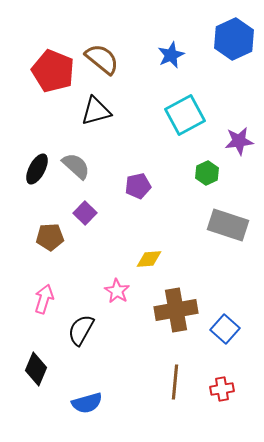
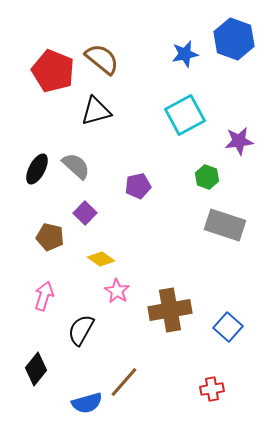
blue hexagon: rotated 15 degrees counterclockwise
blue star: moved 14 px right, 1 px up; rotated 12 degrees clockwise
green hexagon: moved 4 px down; rotated 15 degrees counterclockwise
gray rectangle: moved 3 px left
brown pentagon: rotated 16 degrees clockwise
yellow diamond: moved 48 px left; rotated 40 degrees clockwise
pink arrow: moved 3 px up
brown cross: moved 6 px left
blue square: moved 3 px right, 2 px up
black diamond: rotated 16 degrees clockwise
brown line: moved 51 px left; rotated 36 degrees clockwise
red cross: moved 10 px left
